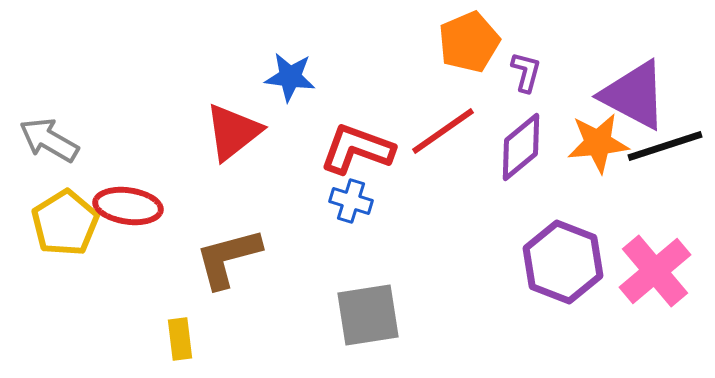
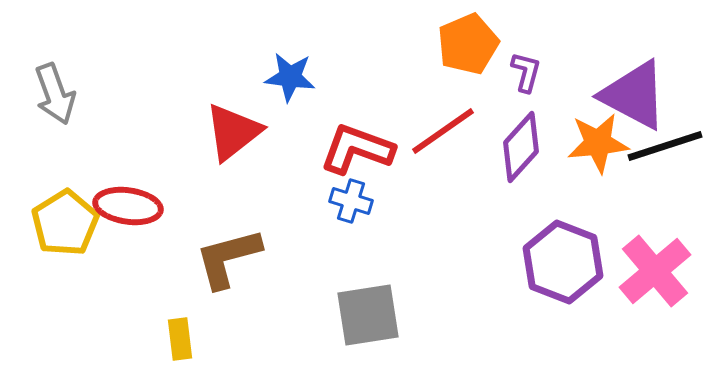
orange pentagon: moved 1 px left, 2 px down
gray arrow: moved 6 px right, 46 px up; rotated 140 degrees counterclockwise
purple diamond: rotated 8 degrees counterclockwise
